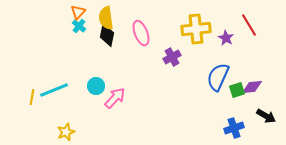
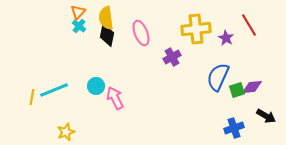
pink arrow: rotated 70 degrees counterclockwise
